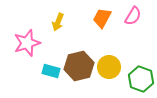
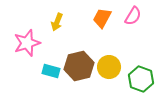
yellow arrow: moved 1 px left
